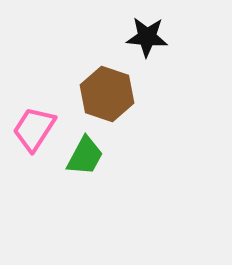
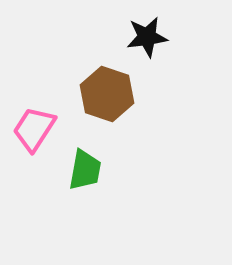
black star: rotated 12 degrees counterclockwise
green trapezoid: moved 14 px down; rotated 18 degrees counterclockwise
